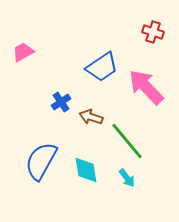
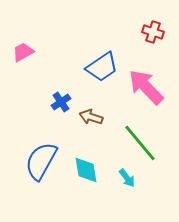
green line: moved 13 px right, 2 px down
